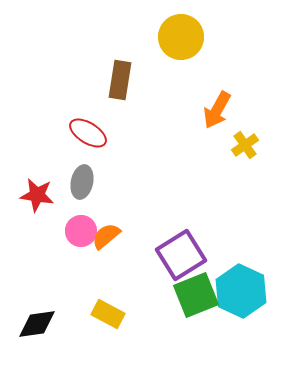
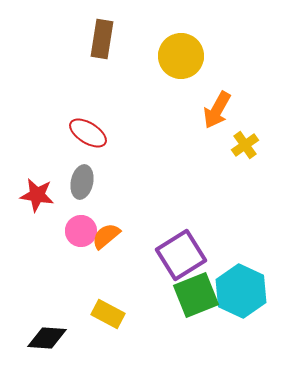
yellow circle: moved 19 px down
brown rectangle: moved 18 px left, 41 px up
black diamond: moved 10 px right, 14 px down; rotated 12 degrees clockwise
